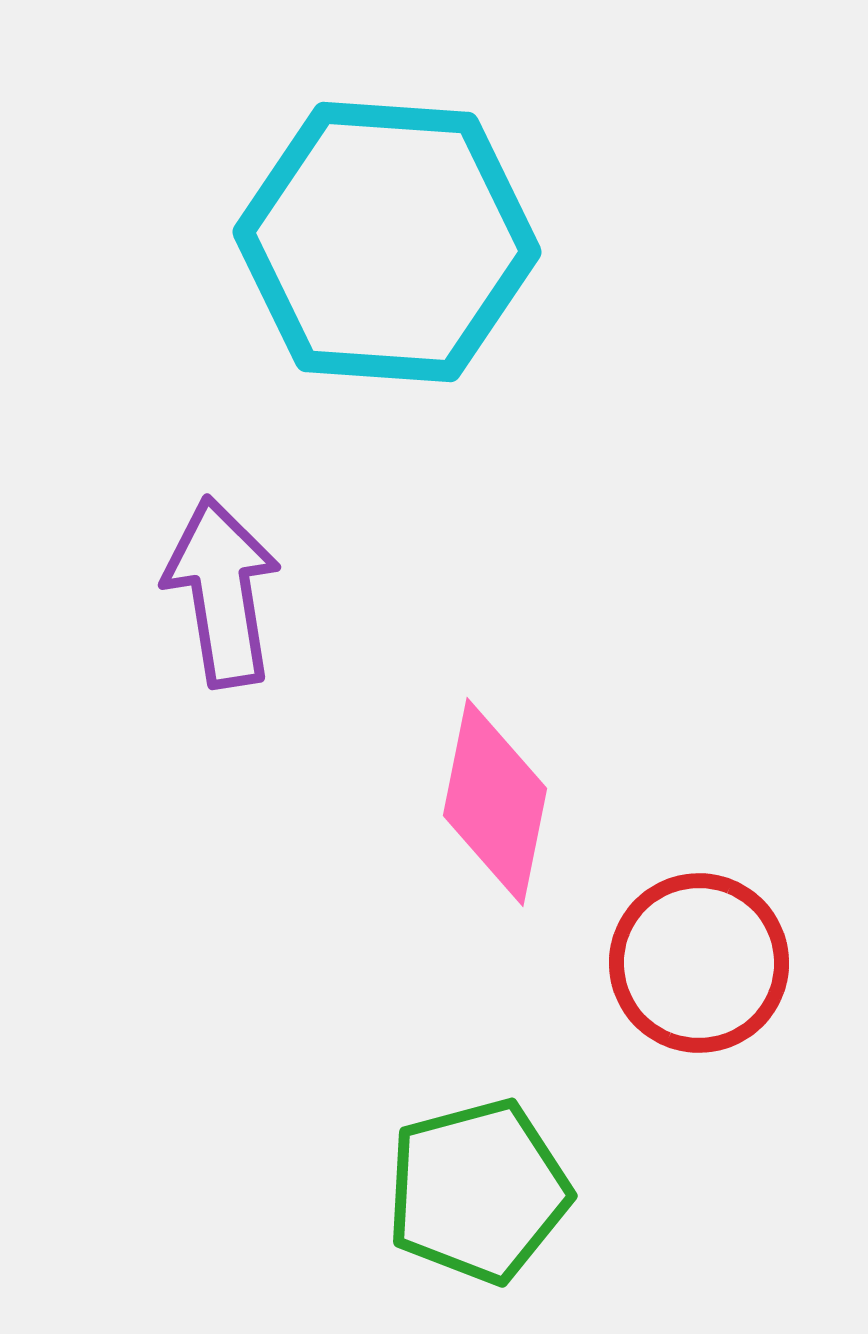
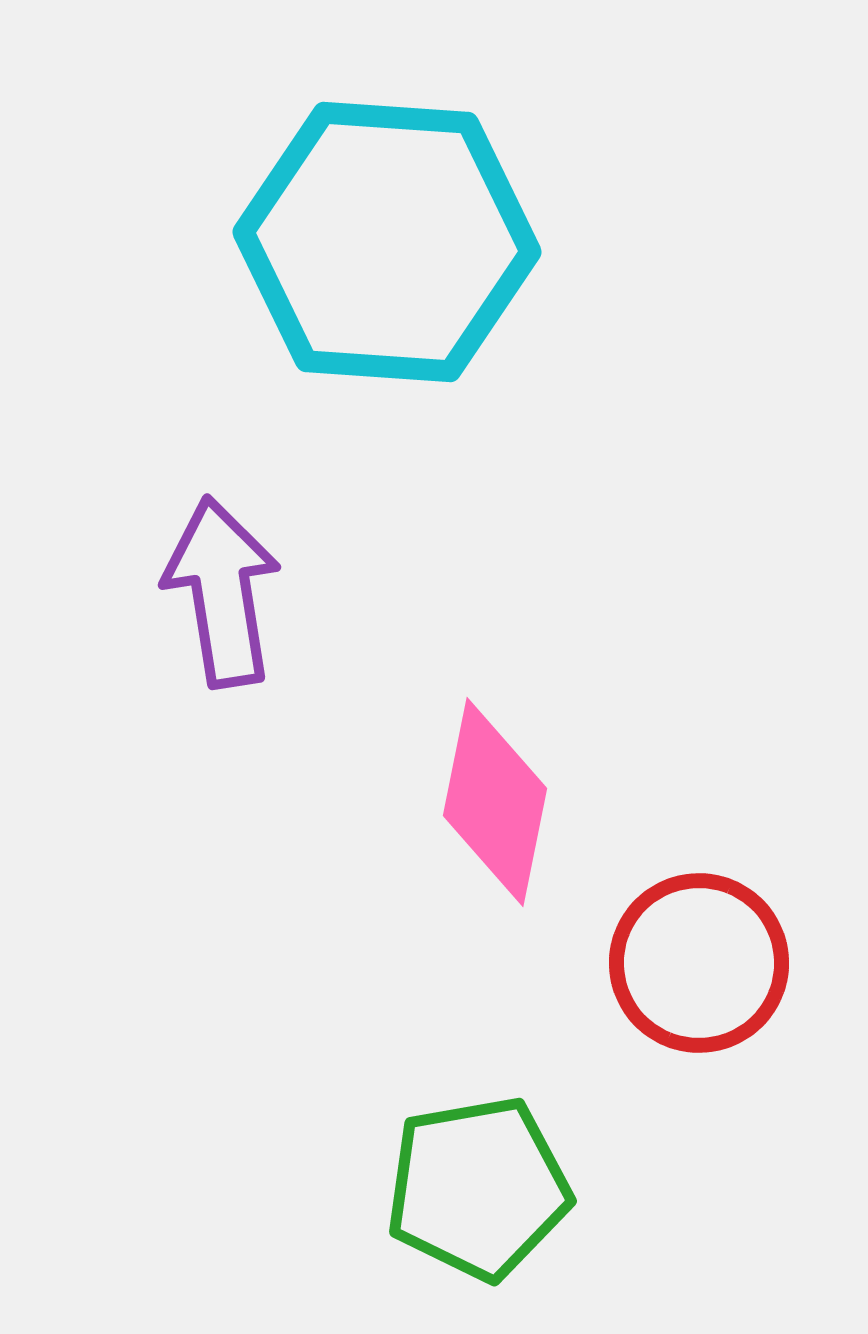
green pentagon: moved 3 px up; rotated 5 degrees clockwise
